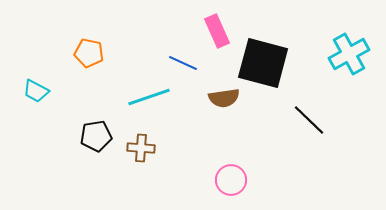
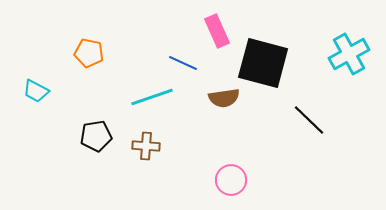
cyan line: moved 3 px right
brown cross: moved 5 px right, 2 px up
